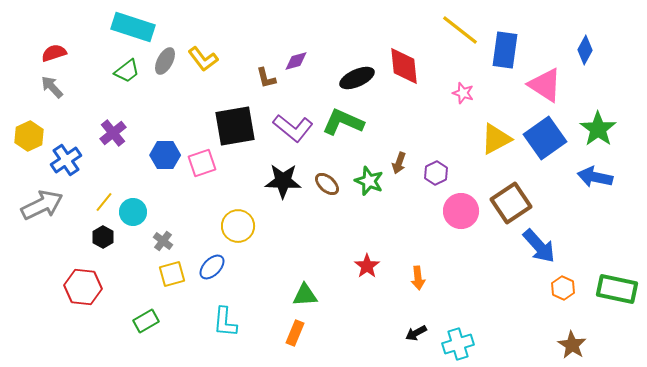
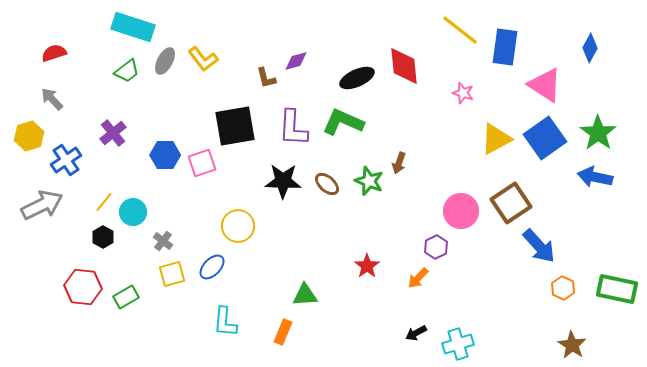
blue rectangle at (505, 50): moved 3 px up
blue diamond at (585, 50): moved 5 px right, 2 px up
gray arrow at (52, 87): moved 12 px down
purple L-shape at (293, 128): rotated 54 degrees clockwise
green star at (598, 129): moved 4 px down
yellow hexagon at (29, 136): rotated 8 degrees clockwise
purple hexagon at (436, 173): moved 74 px down
orange arrow at (418, 278): rotated 50 degrees clockwise
green rectangle at (146, 321): moved 20 px left, 24 px up
orange rectangle at (295, 333): moved 12 px left, 1 px up
